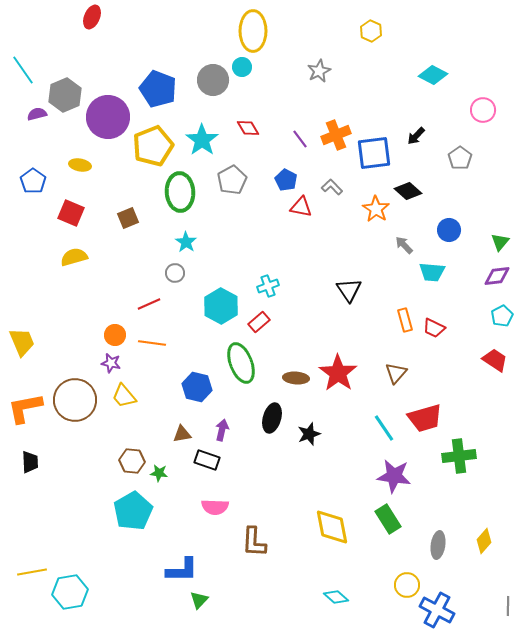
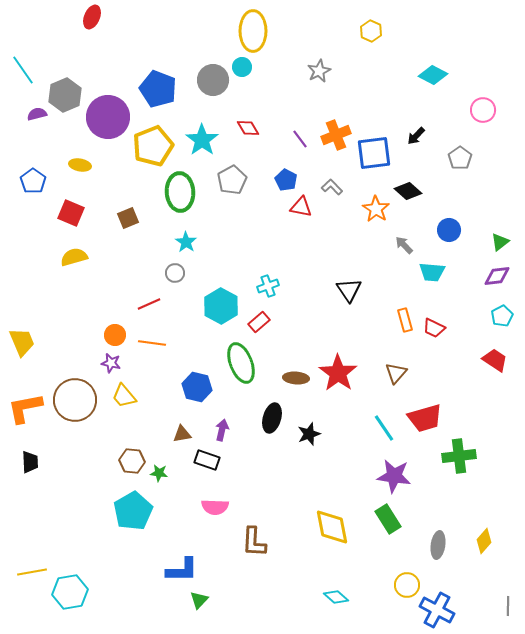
green triangle at (500, 242): rotated 12 degrees clockwise
